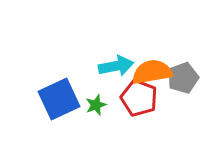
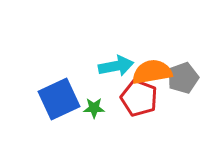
green star: moved 2 px left, 3 px down; rotated 20 degrees clockwise
